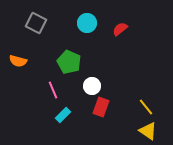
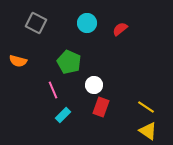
white circle: moved 2 px right, 1 px up
yellow line: rotated 18 degrees counterclockwise
